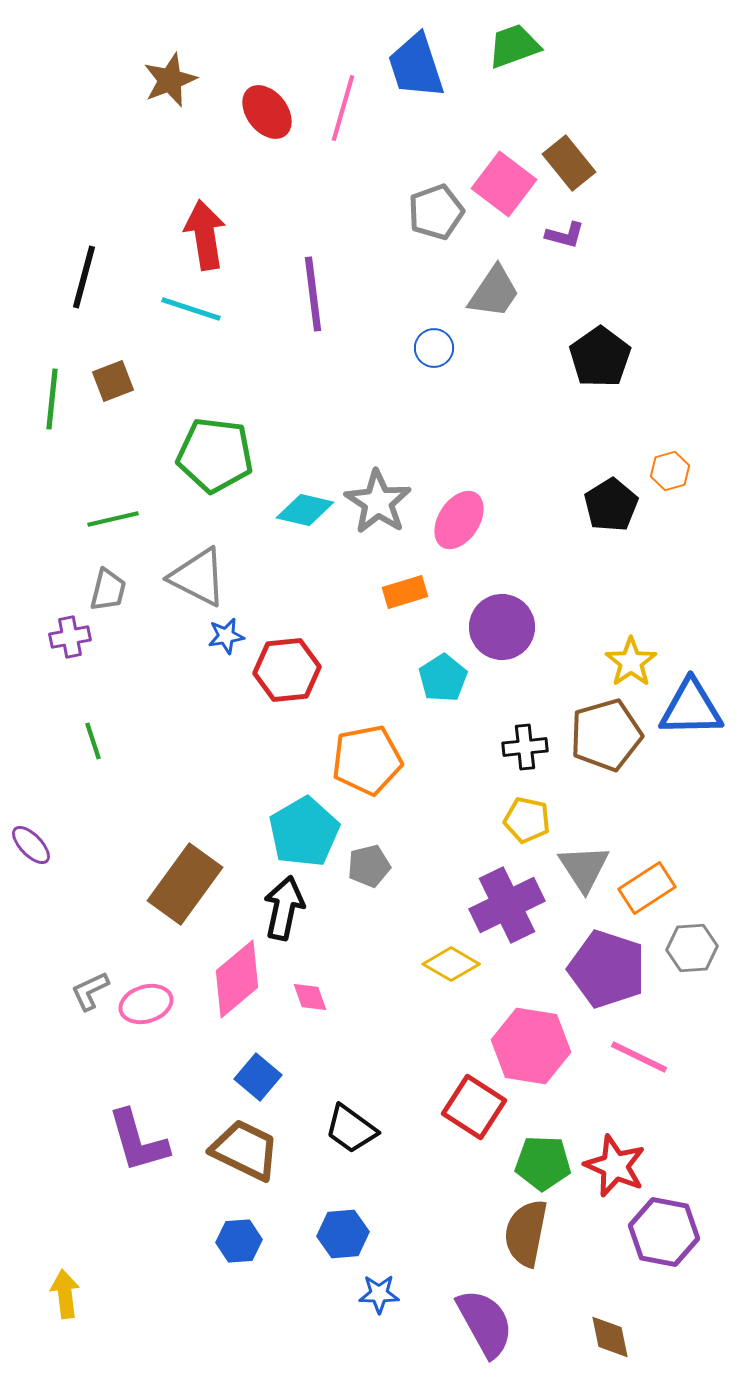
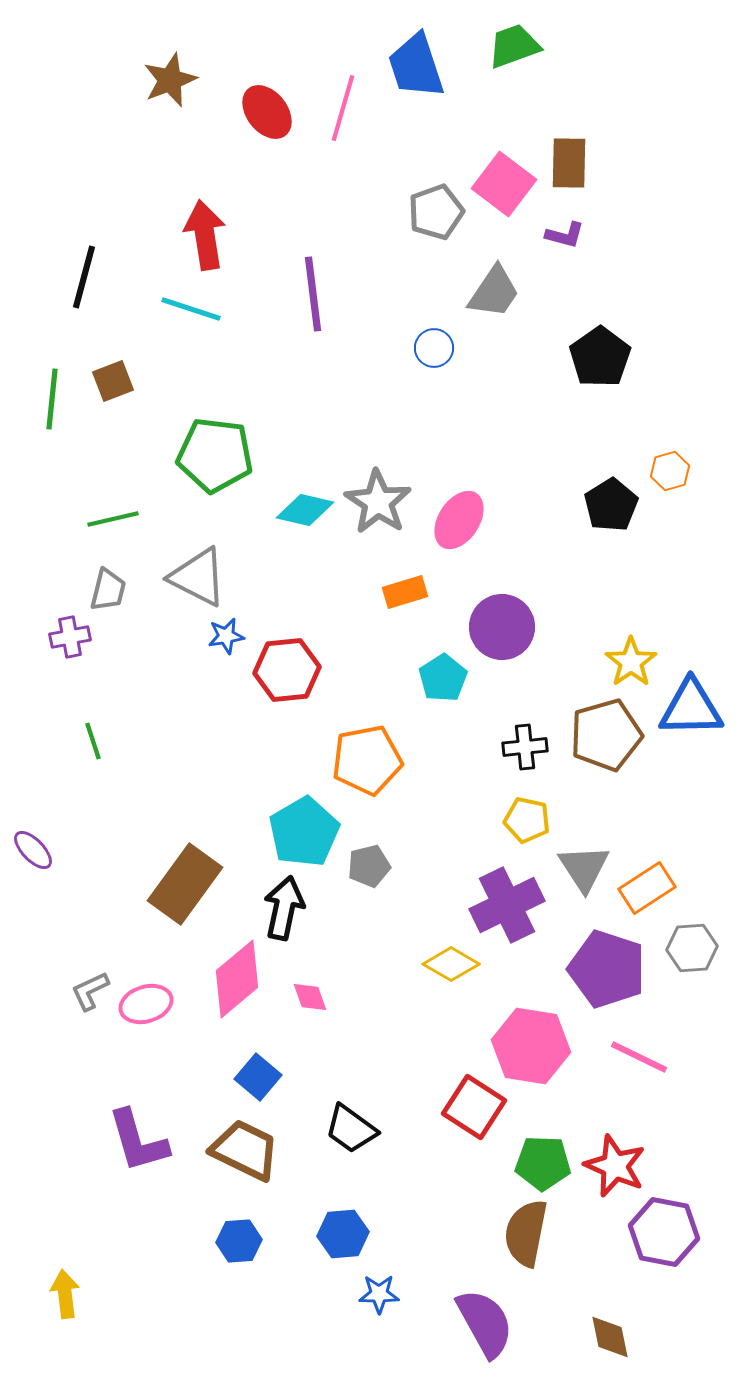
brown rectangle at (569, 163): rotated 40 degrees clockwise
purple ellipse at (31, 845): moved 2 px right, 5 px down
